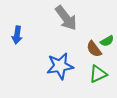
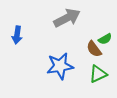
gray arrow: moved 1 px right; rotated 80 degrees counterclockwise
green semicircle: moved 2 px left, 2 px up
